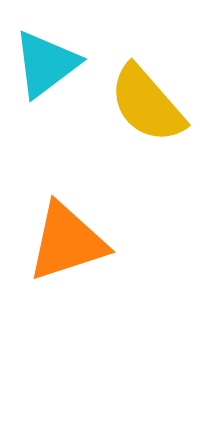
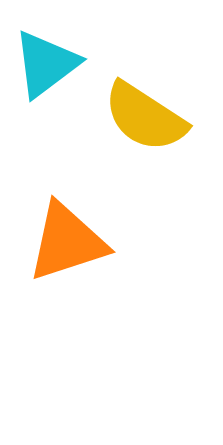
yellow semicircle: moved 2 px left, 13 px down; rotated 16 degrees counterclockwise
